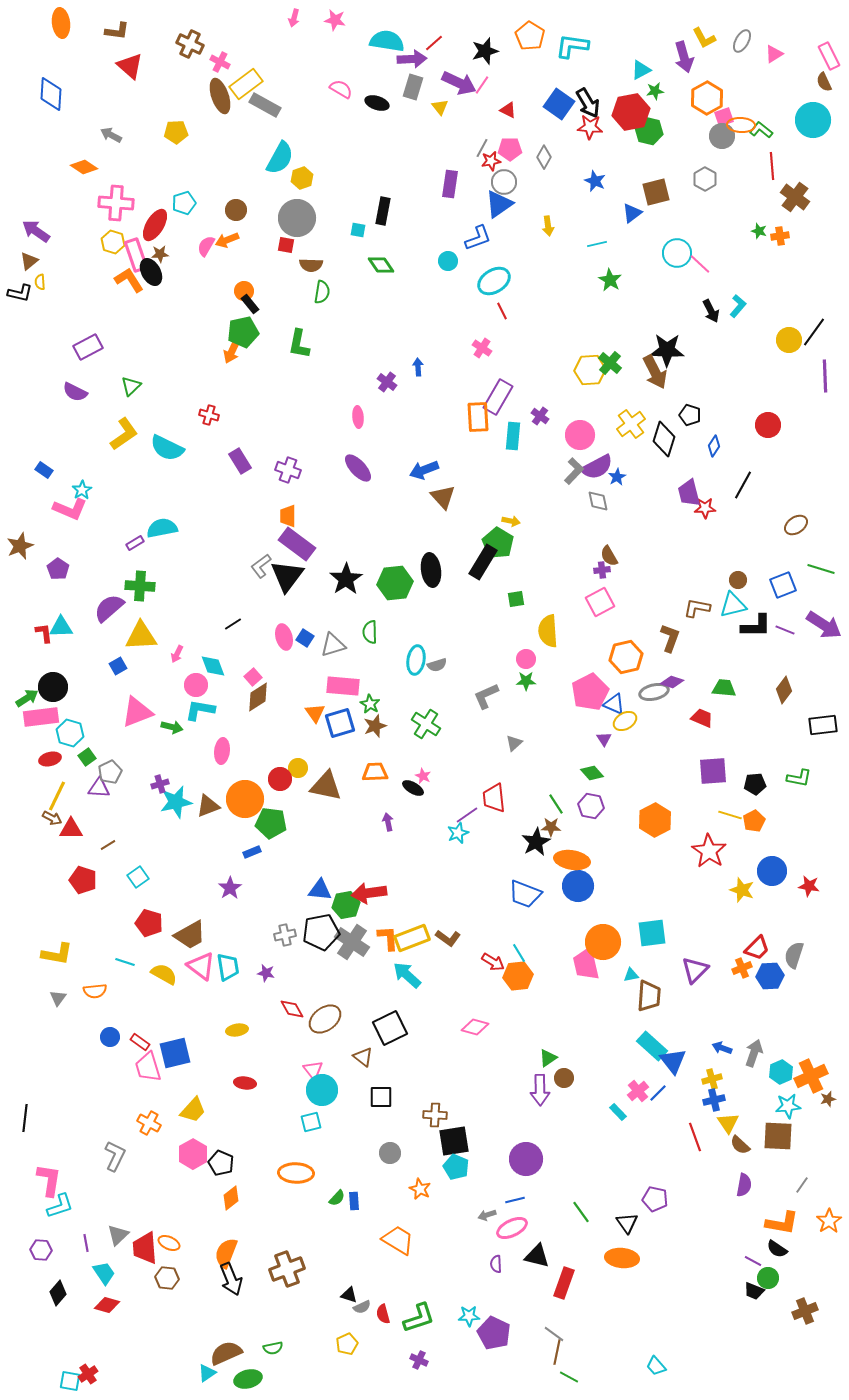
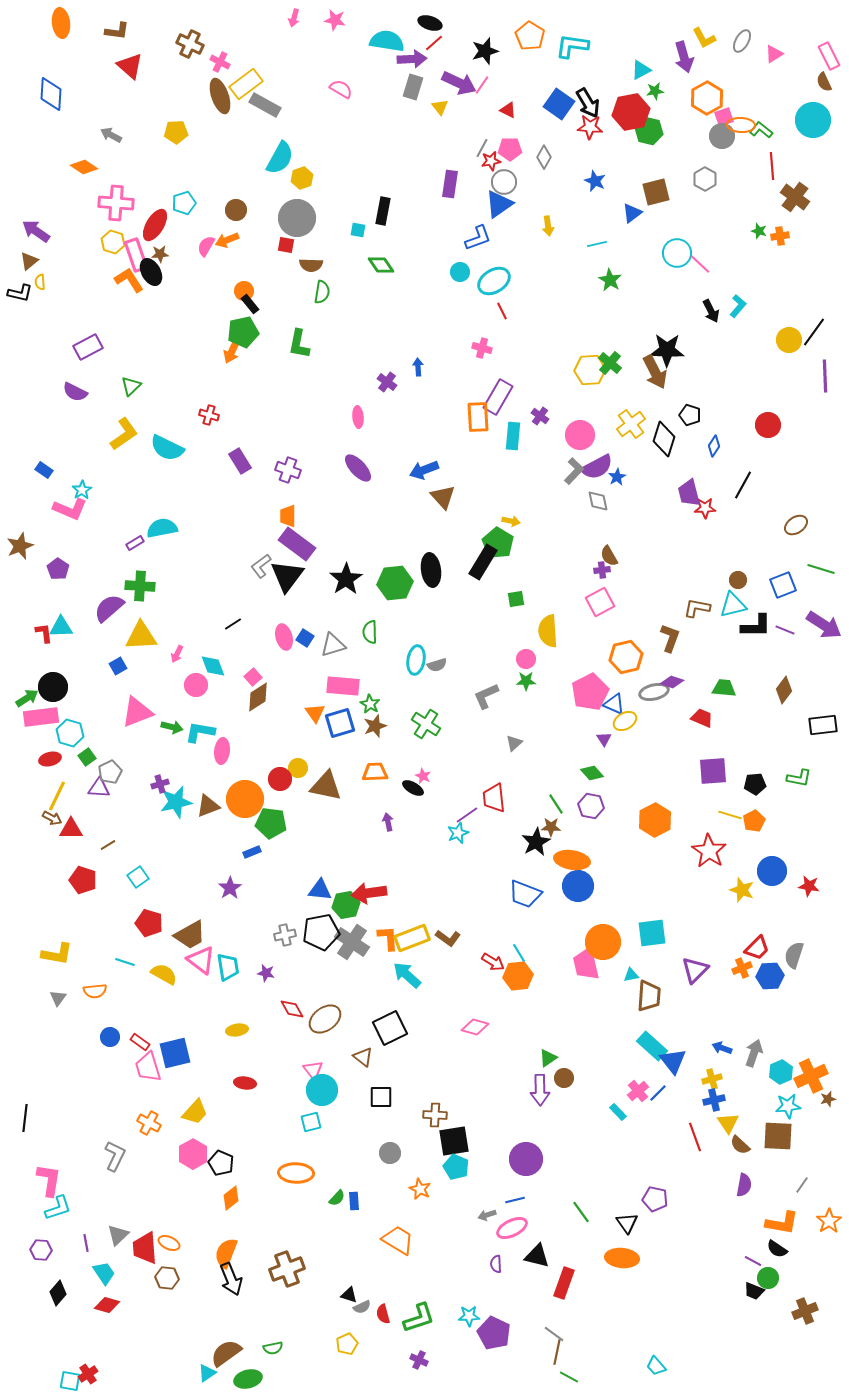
black ellipse at (377, 103): moved 53 px right, 80 px up
cyan circle at (448, 261): moved 12 px right, 11 px down
pink cross at (482, 348): rotated 18 degrees counterclockwise
cyan L-shape at (200, 710): moved 22 px down
pink triangle at (201, 966): moved 6 px up
yellow trapezoid at (193, 1110): moved 2 px right, 2 px down
cyan L-shape at (60, 1206): moved 2 px left, 2 px down
brown semicircle at (226, 1353): rotated 12 degrees counterclockwise
